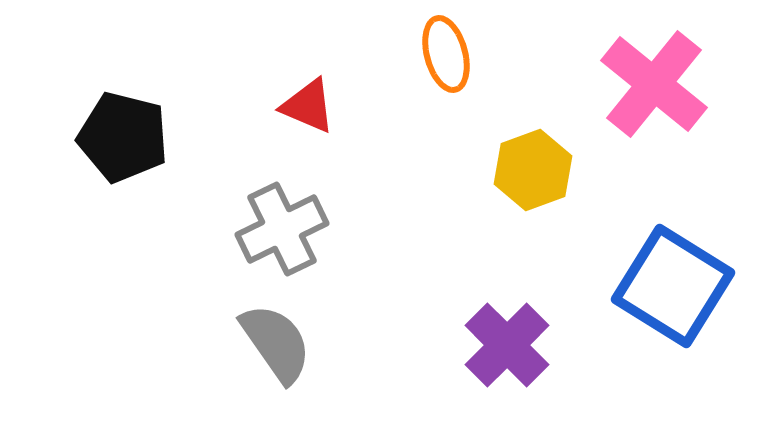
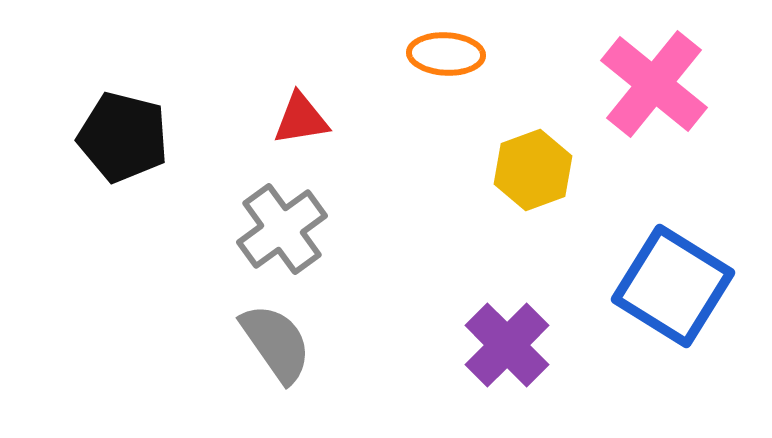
orange ellipse: rotated 72 degrees counterclockwise
red triangle: moved 7 px left, 13 px down; rotated 32 degrees counterclockwise
gray cross: rotated 10 degrees counterclockwise
